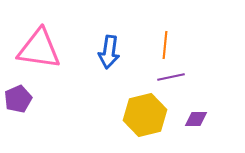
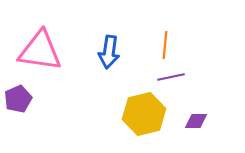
pink triangle: moved 1 px right, 2 px down
yellow hexagon: moved 1 px left, 1 px up
purple diamond: moved 2 px down
